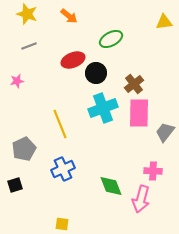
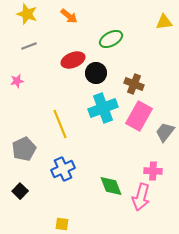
brown cross: rotated 30 degrees counterclockwise
pink rectangle: moved 3 px down; rotated 28 degrees clockwise
black square: moved 5 px right, 6 px down; rotated 28 degrees counterclockwise
pink arrow: moved 2 px up
